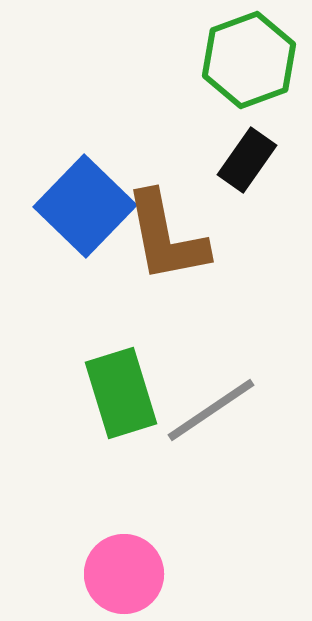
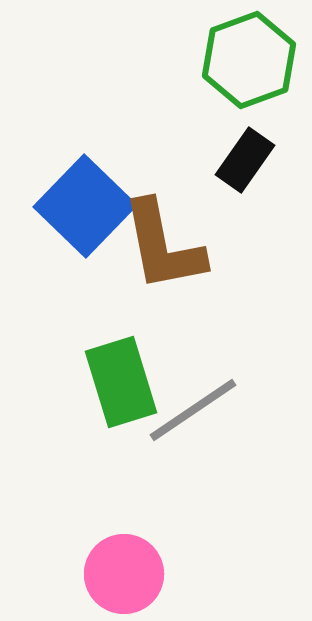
black rectangle: moved 2 px left
brown L-shape: moved 3 px left, 9 px down
green rectangle: moved 11 px up
gray line: moved 18 px left
